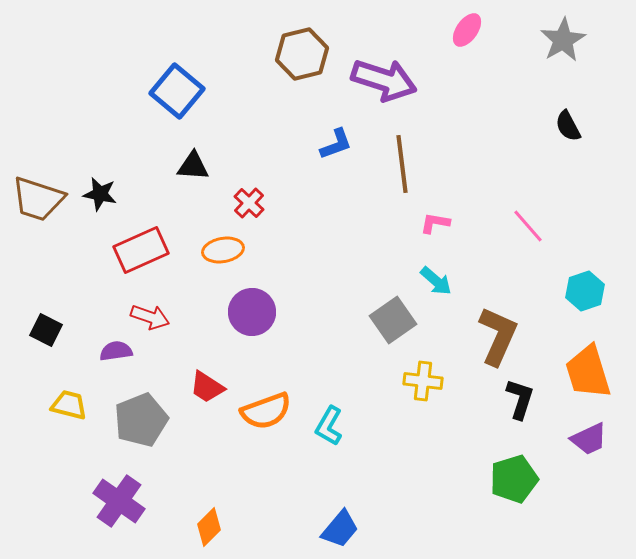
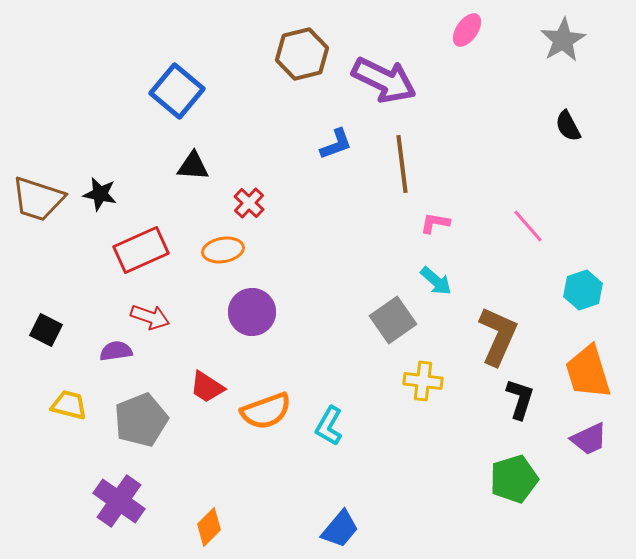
purple arrow: rotated 8 degrees clockwise
cyan hexagon: moved 2 px left, 1 px up
